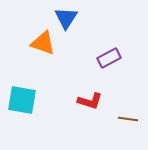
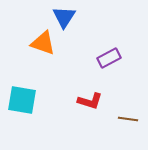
blue triangle: moved 2 px left, 1 px up
